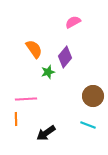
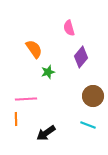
pink semicircle: moved 4 px left, 6 px down; rotated 77 degrees counterclockwise
purple diamond: moved 16 px right
